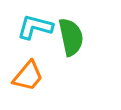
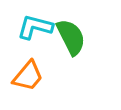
green semicircle: rotated 15 degrees counterclockwise
